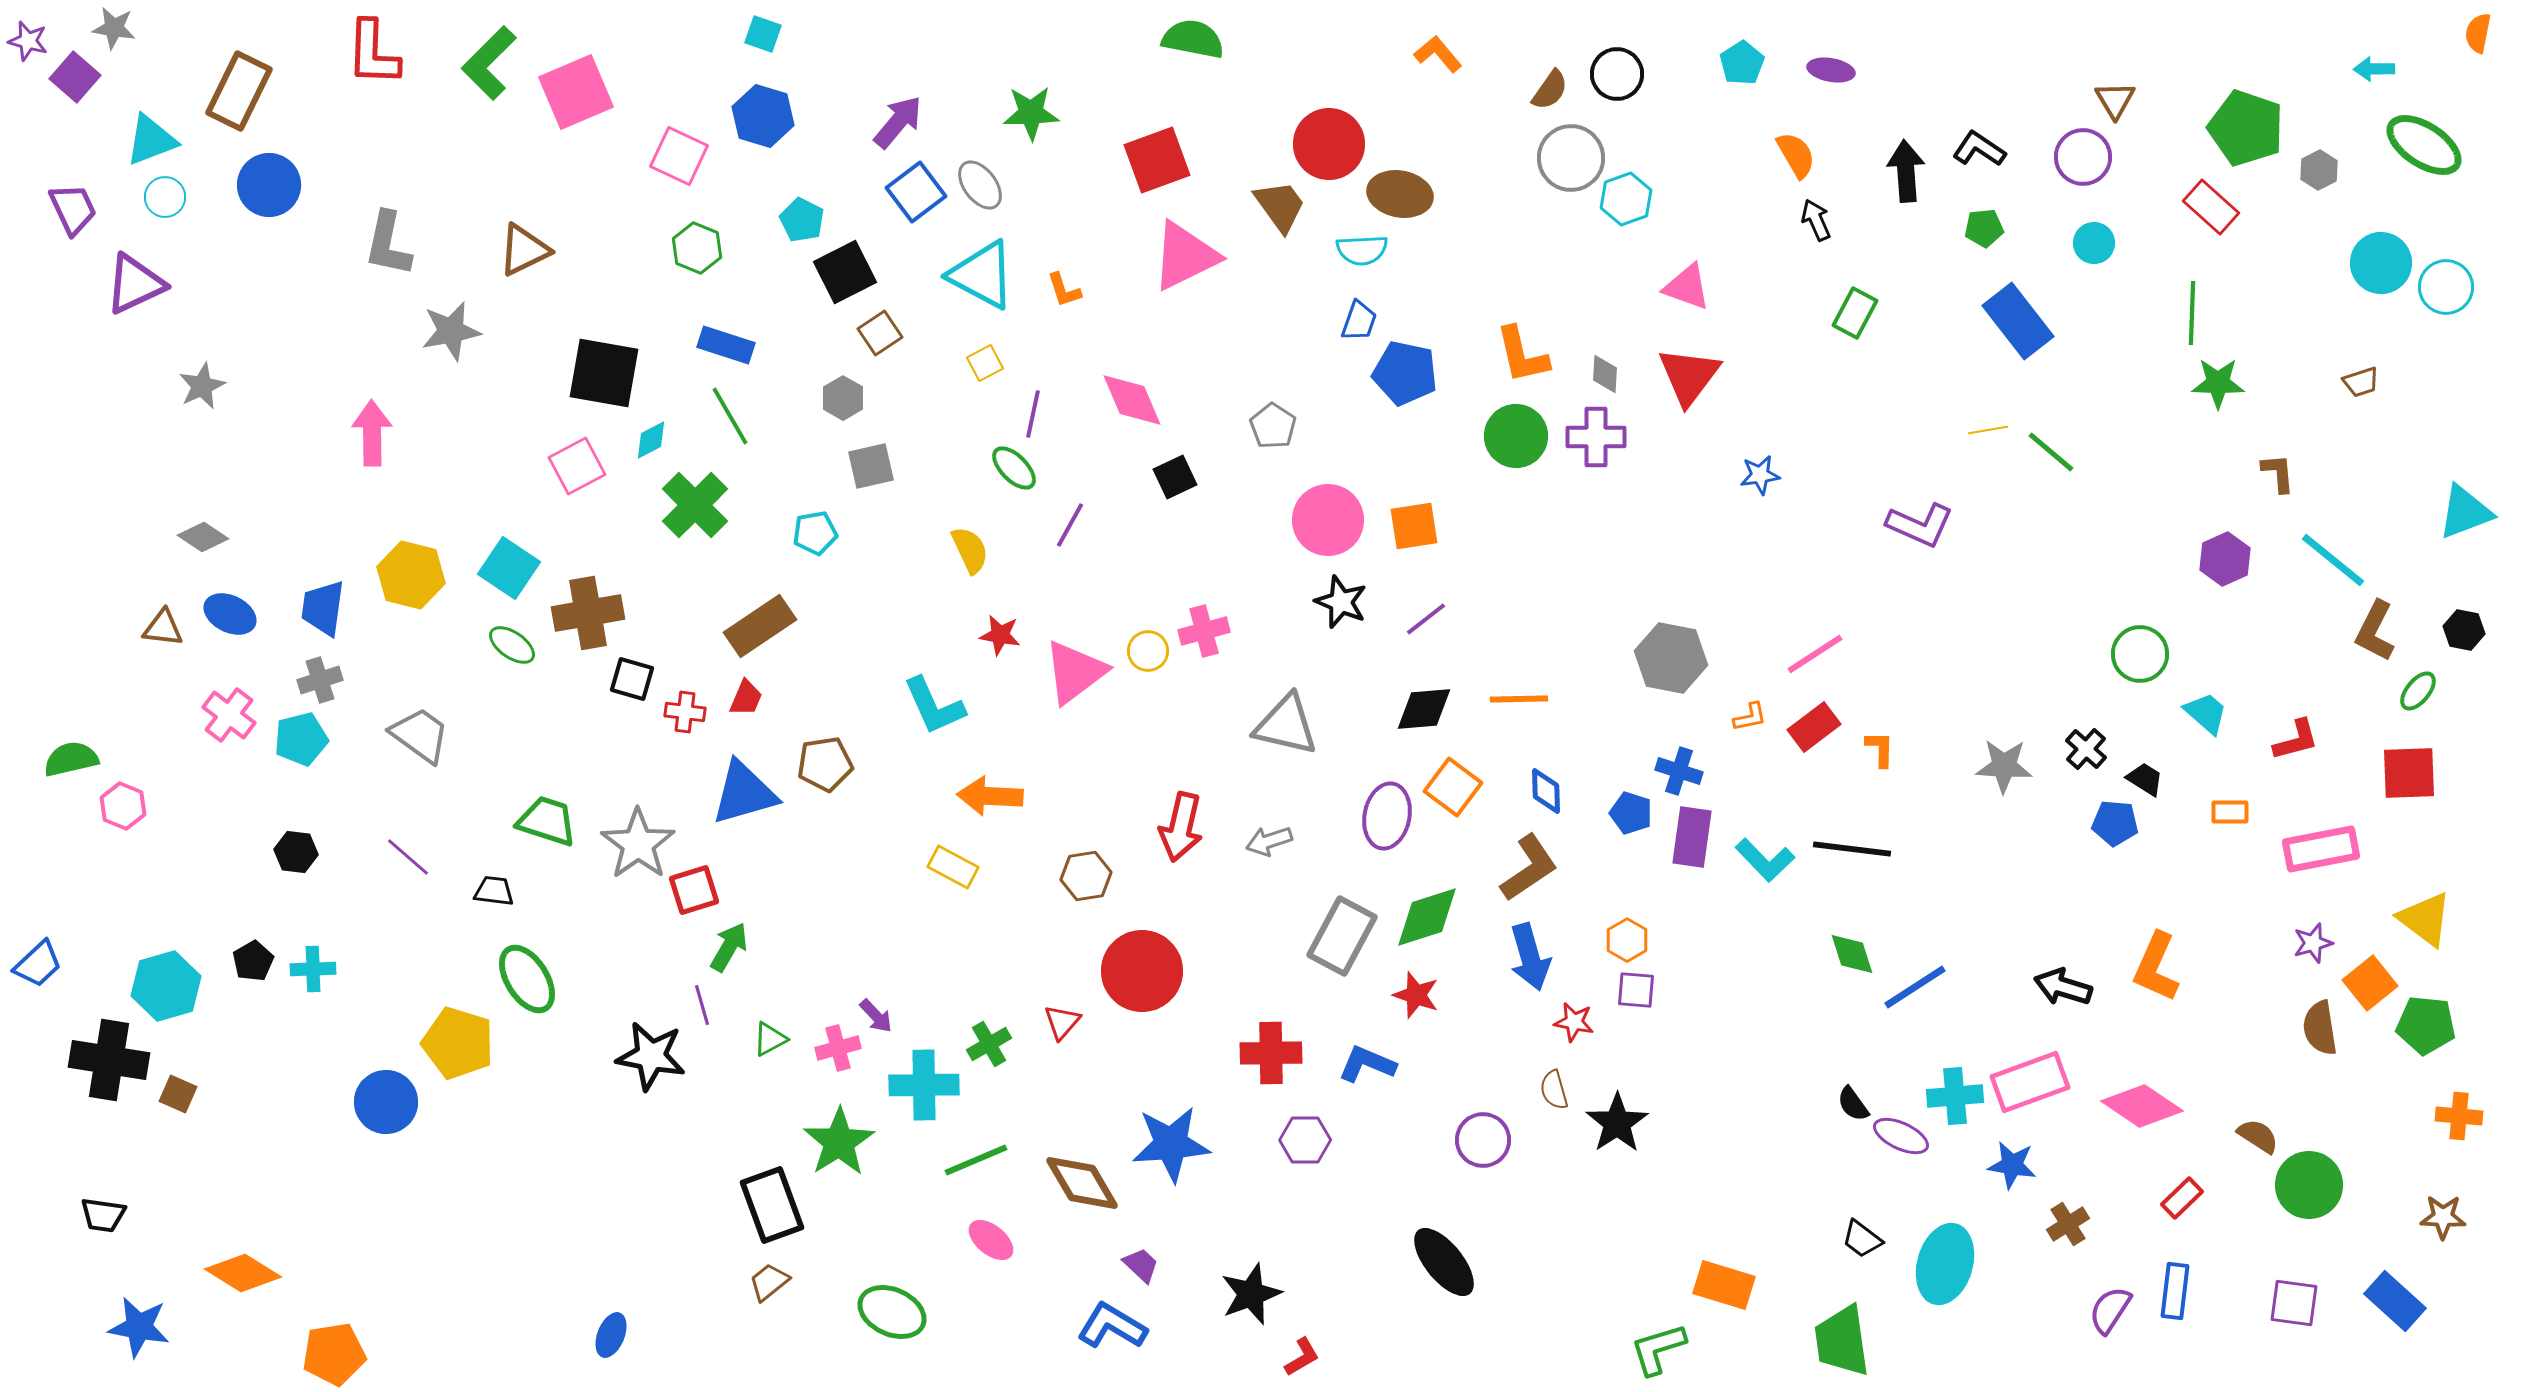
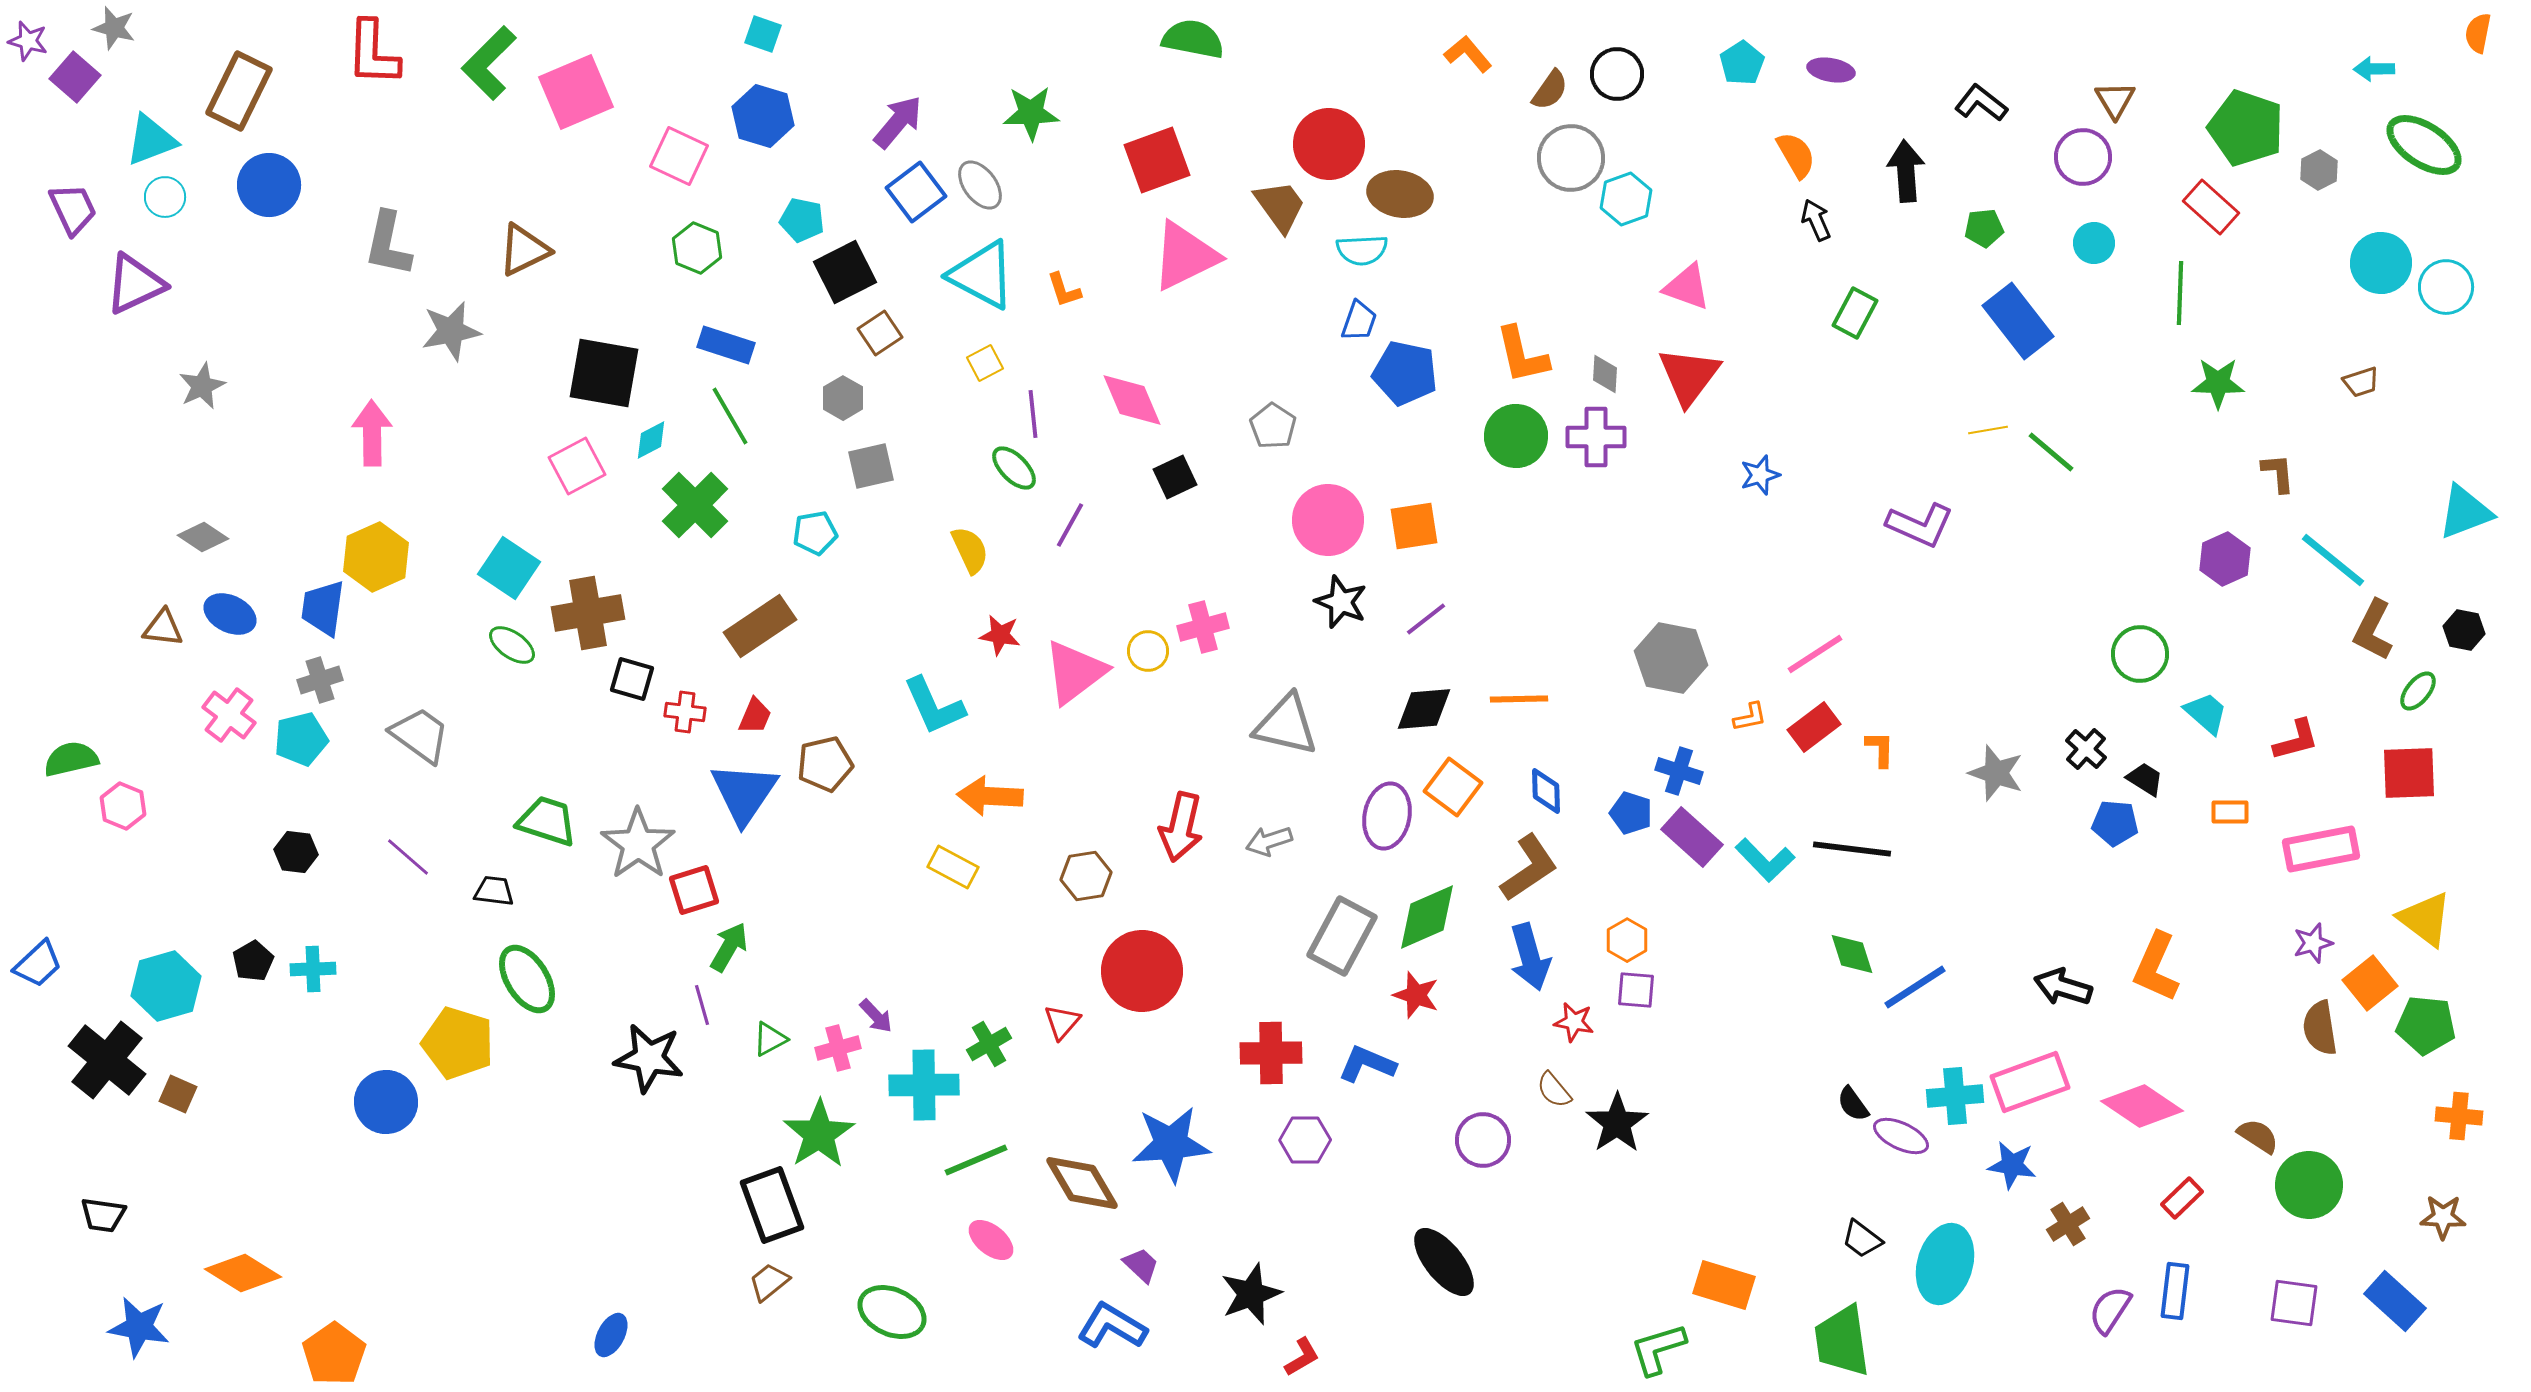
gray star at (114, 28): rotated 6 degrees clockwise
orange L-shape at (1438, 54): moved 30 px right
black L-shape at (1979, 149): moved 2 px right, 46 px up; rotated 4 degrees clockwise
cyan pentagon at (802, 220): rotated 15 degrees counterclockwise
green line at (2192, 313): moved 12 px left, 20 px up
purple line at (1033, 414): rotated 18 degrees counterclockwise
blue star at (1760, 475): rotated 9 degrees counterclockwise
yellow hexagon at (411, 575): moved 35 px left, 18 px up; rotated 22 degrees clockwise
pink cross at (1204, 631): moved 1 px left, 4 px up
brown L-shape at (2375, 631): moved 2 px left, 1 px up
red trapezoid at (746, 698): moved 9 px right, 18 px down
brown pentagon at (825, 764): rotated 4 degrees counterclockwise
gray star at (2004, 766): moved 8 px left, 7 px down; rotated 16 degrees clockwise
blue triangle at (744, 793): rotated 40 degrees counterclockwise
purple rectangle at (1692, 837): rotated 56 degrees counterclockwise
green diamond at (1427, 917): rotated 6 degrees counterclockwise
black star at (651, 1056): moved 2 px left, 2 px down
black cross at (109, 1060): moved 2 px left; rotated 30 degrees clockwise
brown semicircle at (1554, 1090): rotated 24 degrees counterclockwise
green star at (839, 1142): moved 20 px left, 8 px up
blue ellipse at (611, 1335): rotated 6 degrees clockwise
orange pentagon at (334, 1354): rotated 26 degrees counterclockwise
